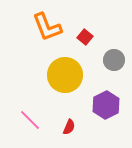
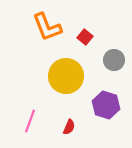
yellow circle: moved 1 px right, 1 px down
purple hexagon: rotated 16 degrees counterclockwise
pink line: moved 1 px down; rotated 65 degrees clockwise
